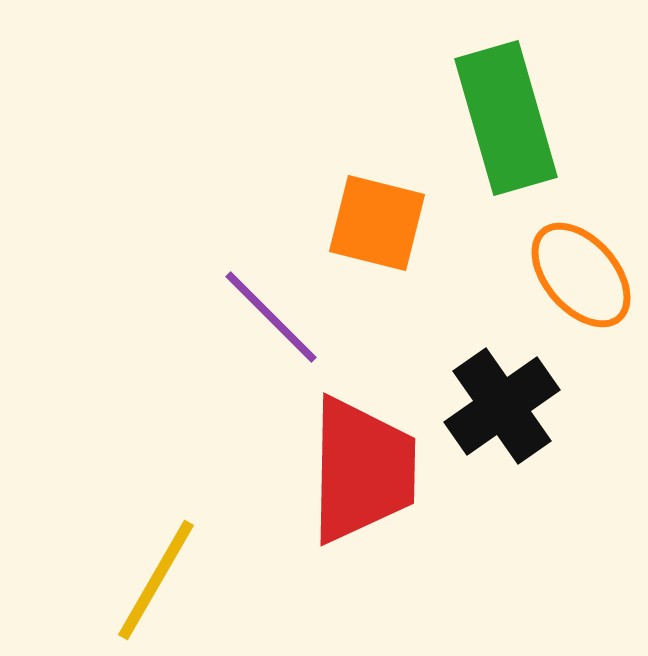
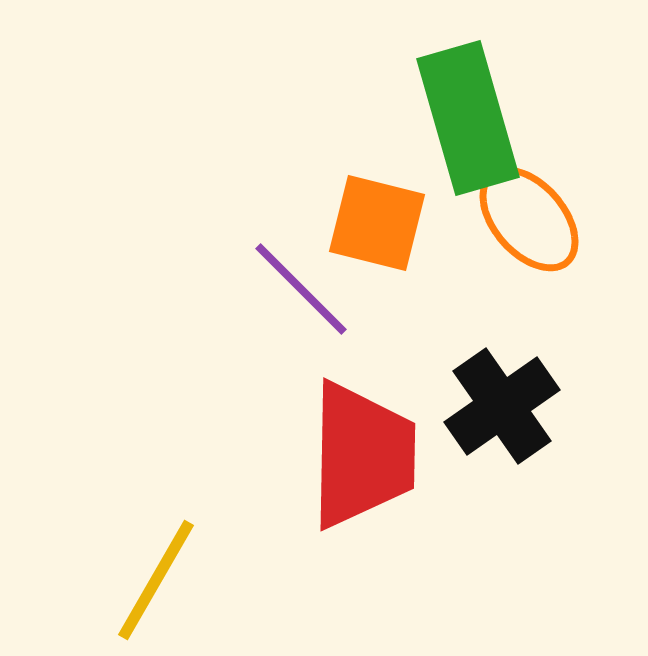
green rectangle: moved 38 px left
orange ellipse: moved 52 px left, 56 px up
purple line: moved 30 px right, 28 px up
red trapezoid: moved 15 px up
